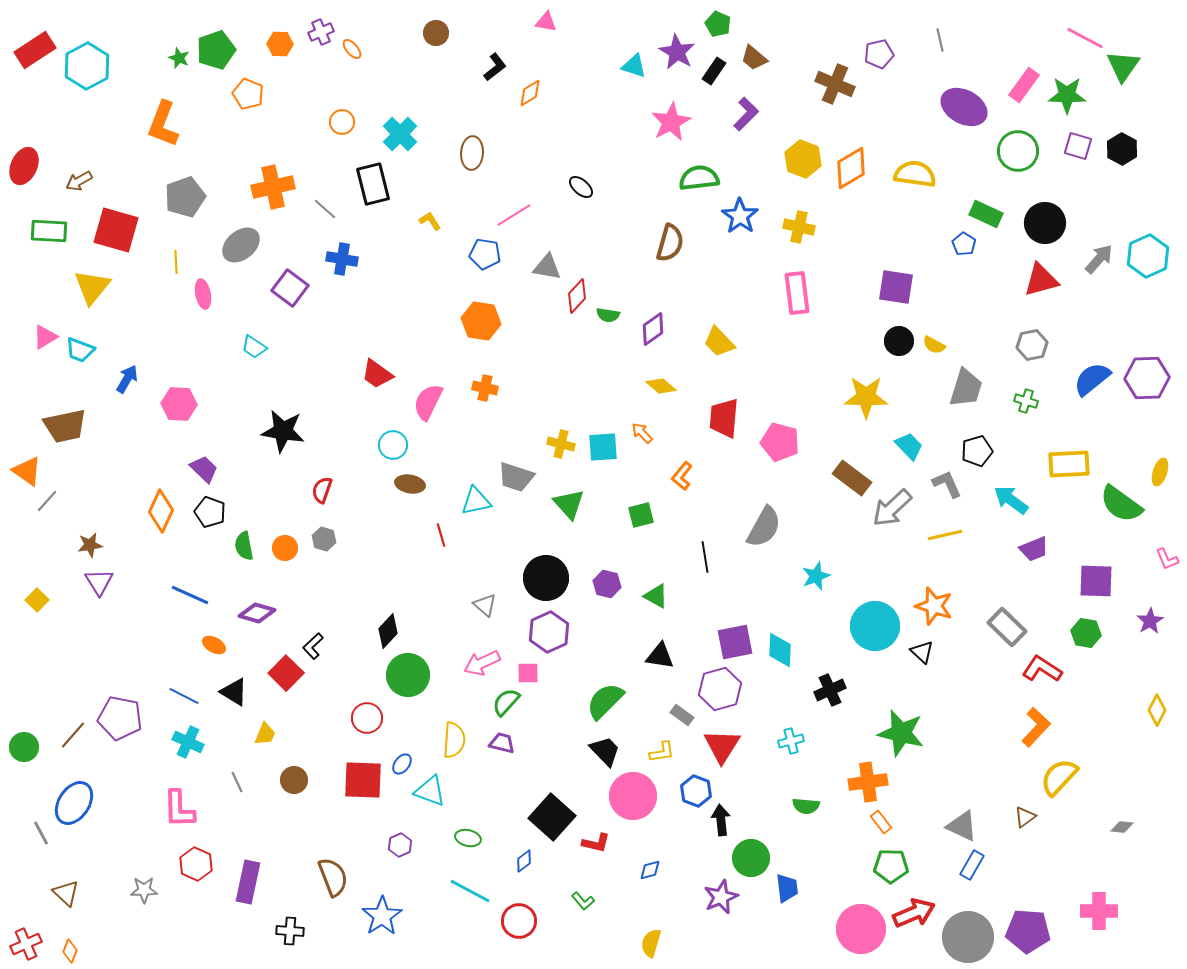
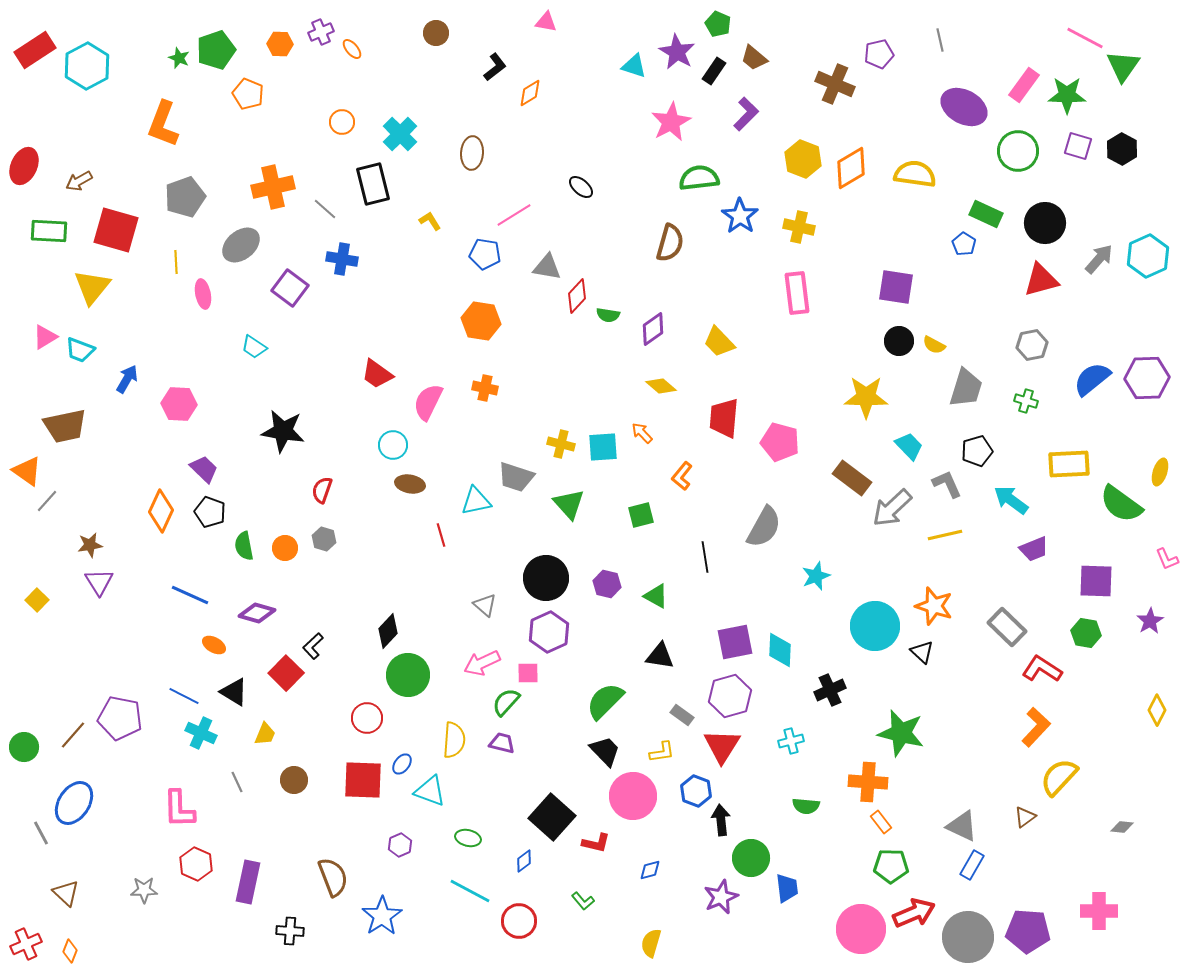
purple hexagon at (720, 689): moved 10 px right, 7 px down
cyan cross at (188, 742): moved 13 px right, 9 px up
orange cross at (868, 782): rotated 12 degrees clockwise
